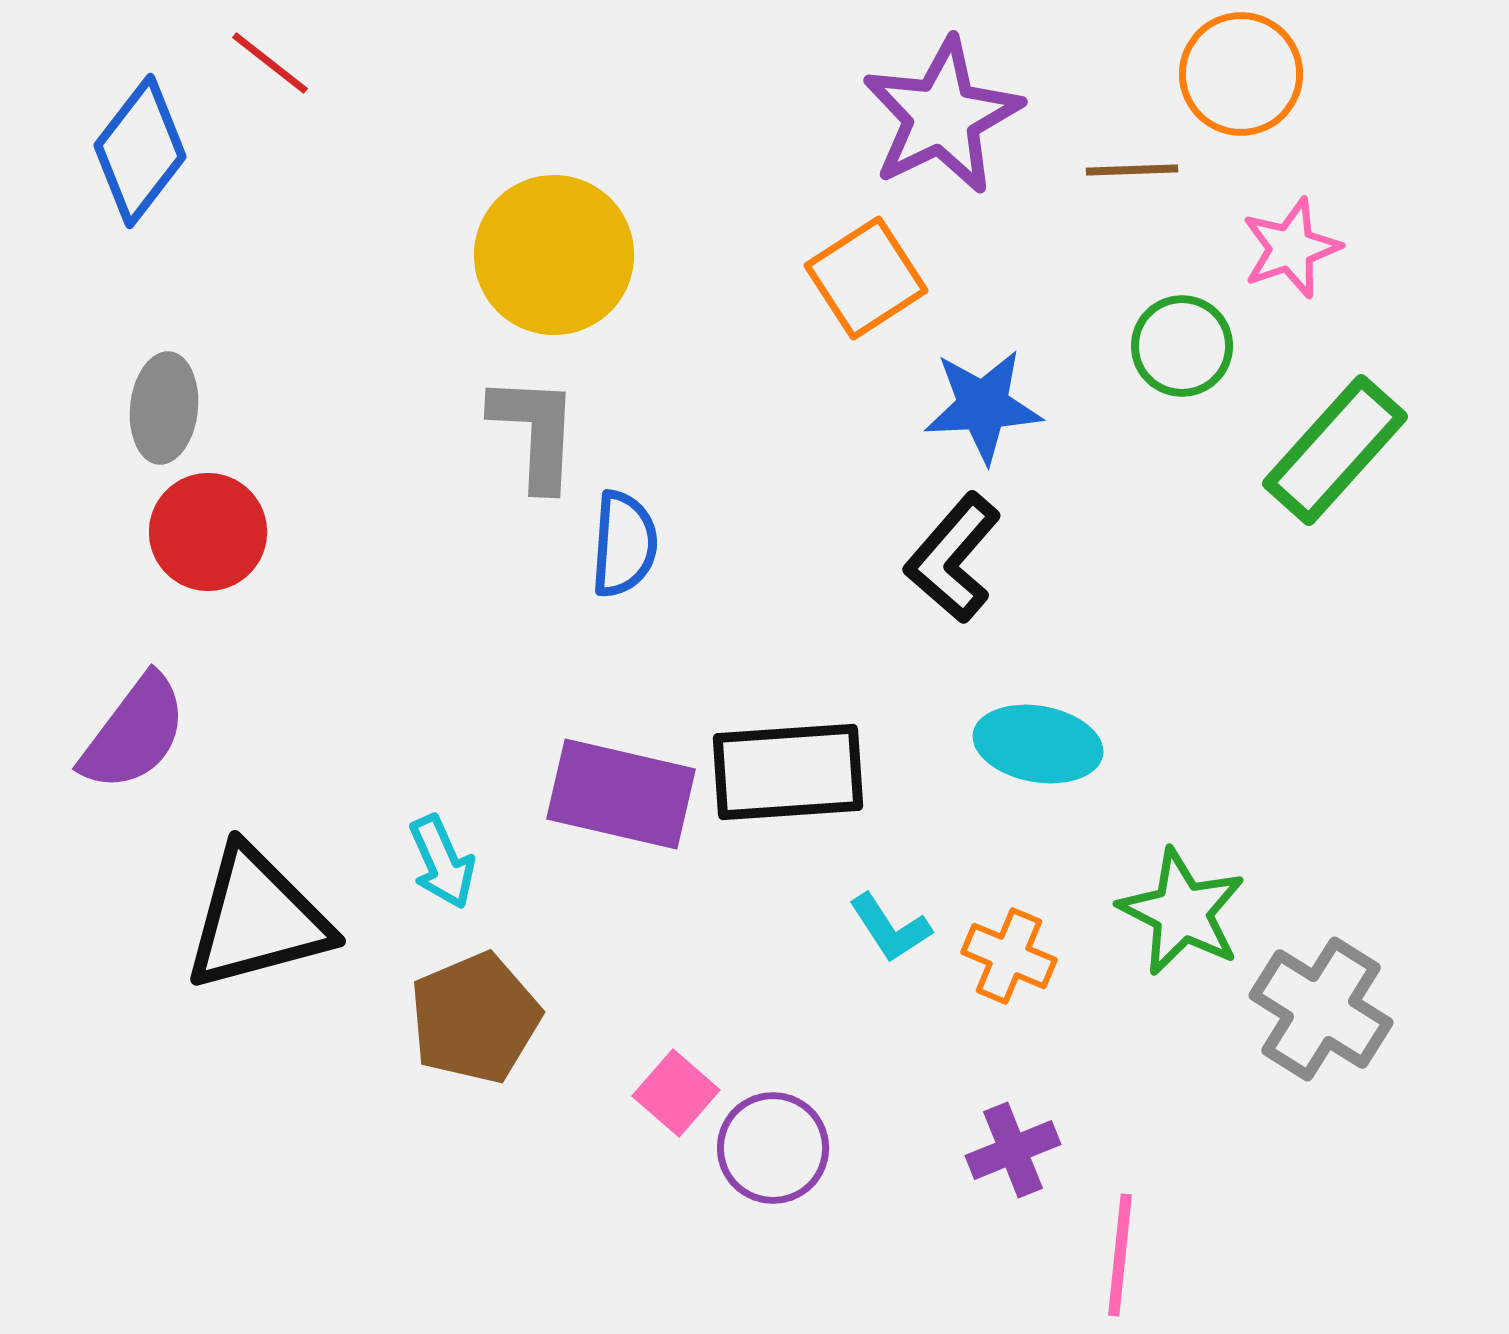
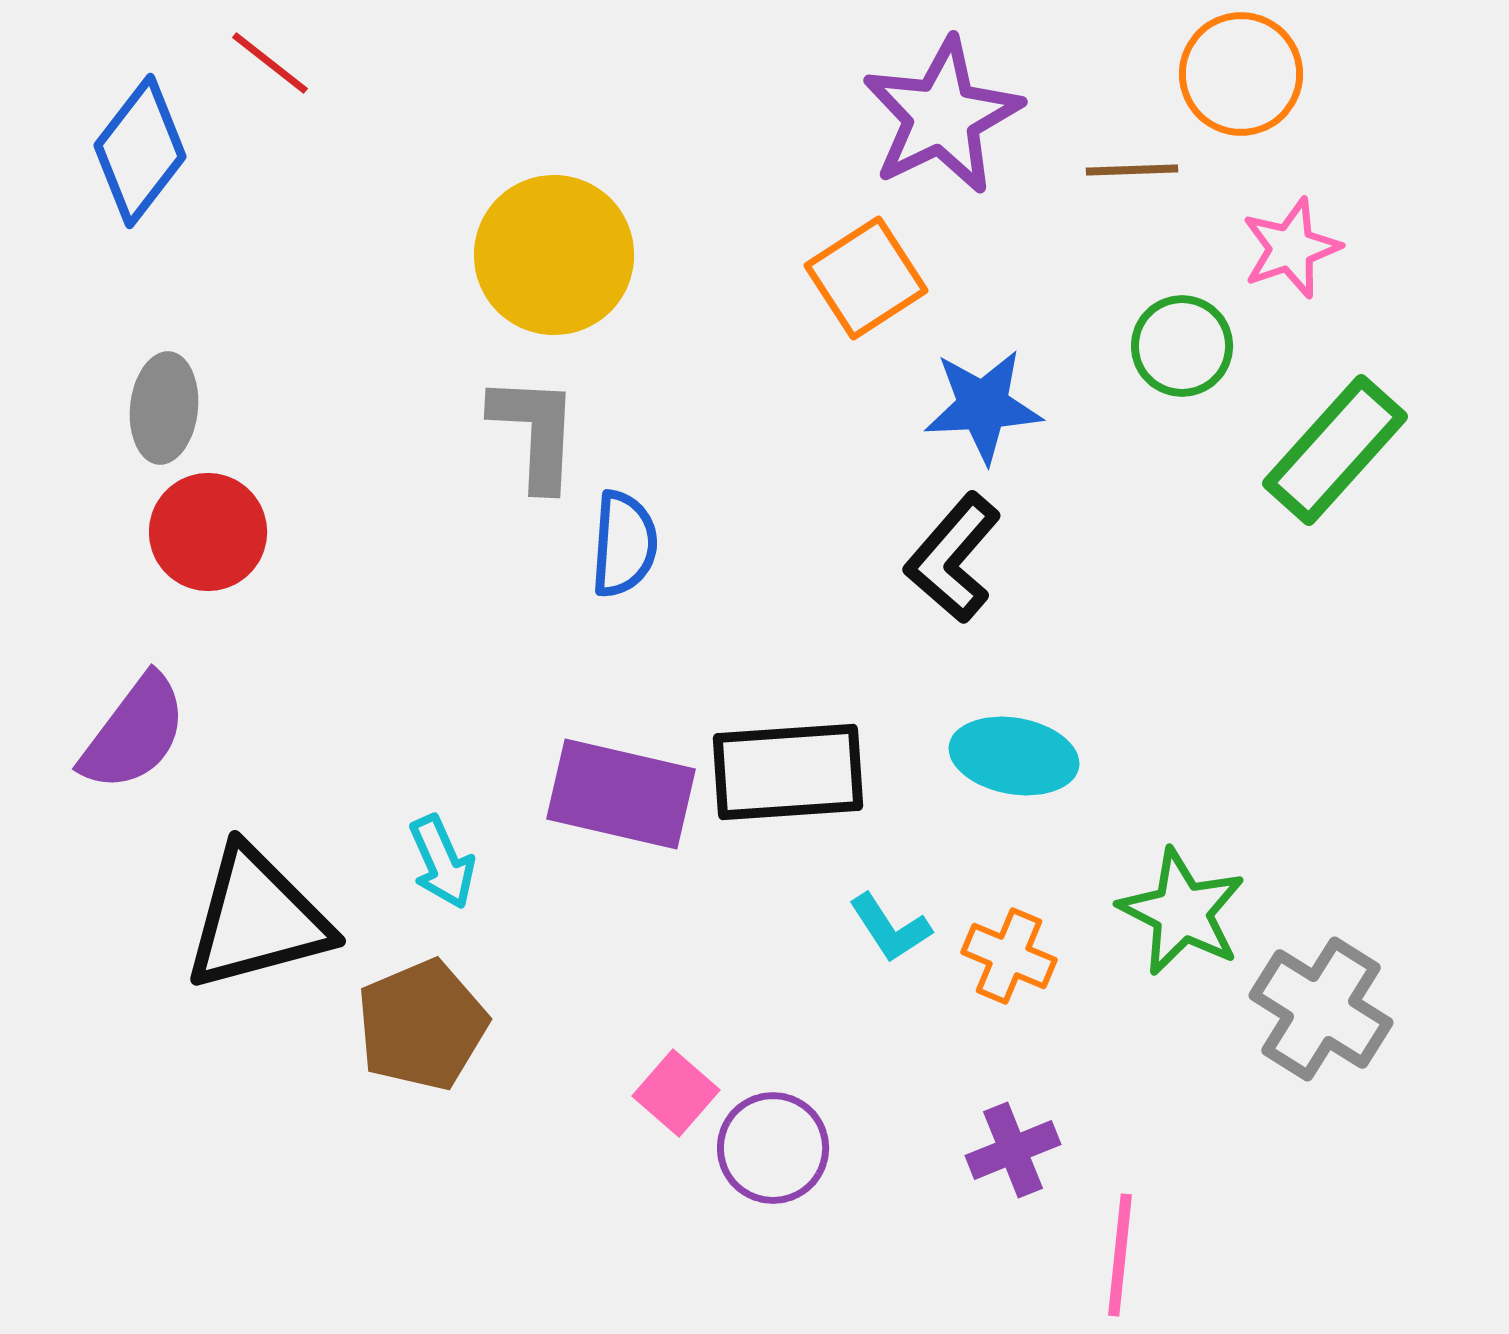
cyan ellipse: moved 24 px left, 12 px down
brown pentagon: moved 53 px left, 7 px down
